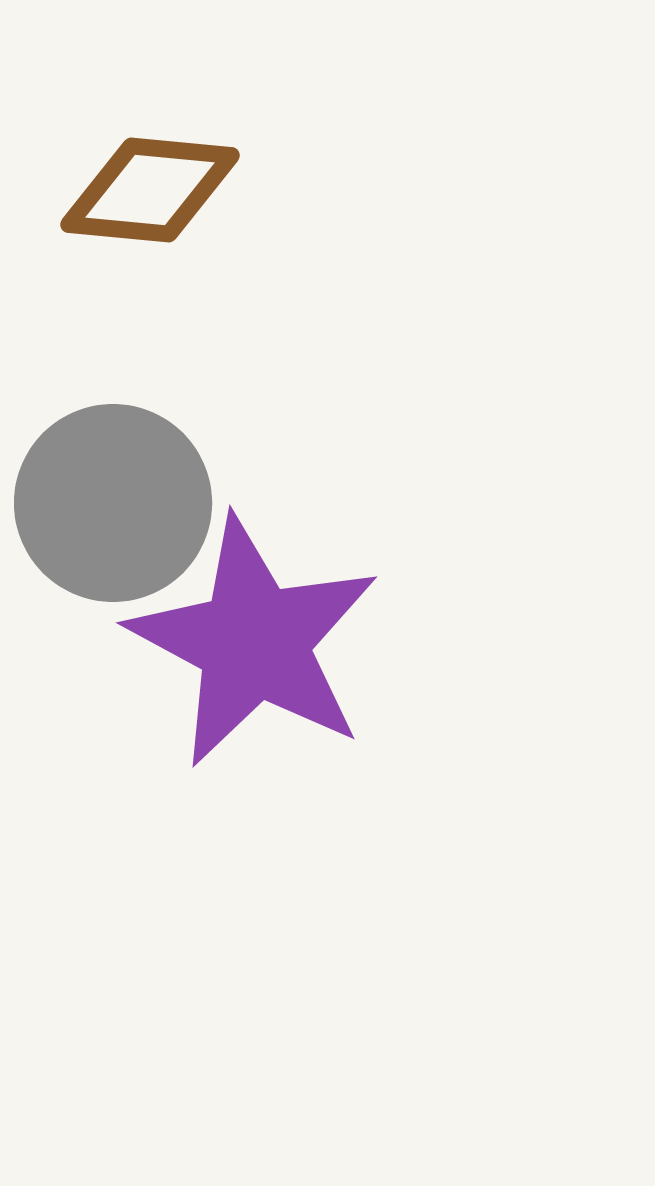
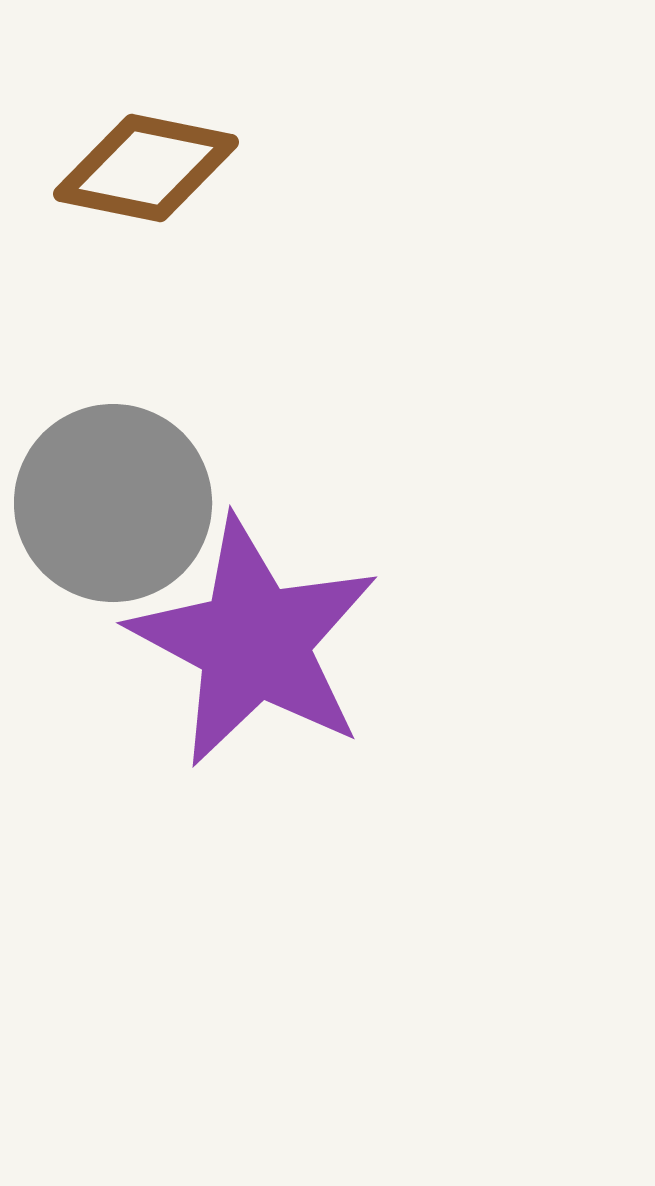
brown diamond: moved 4 px left, 22 px up; rotated 6 degrees clockwise
